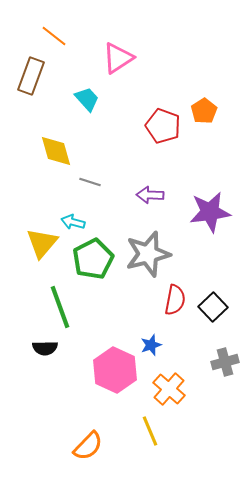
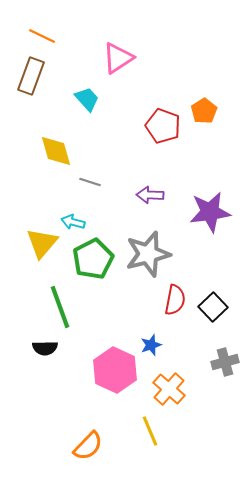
orange line: moved 12 px left; rotated 12 degrees counterclockwise
